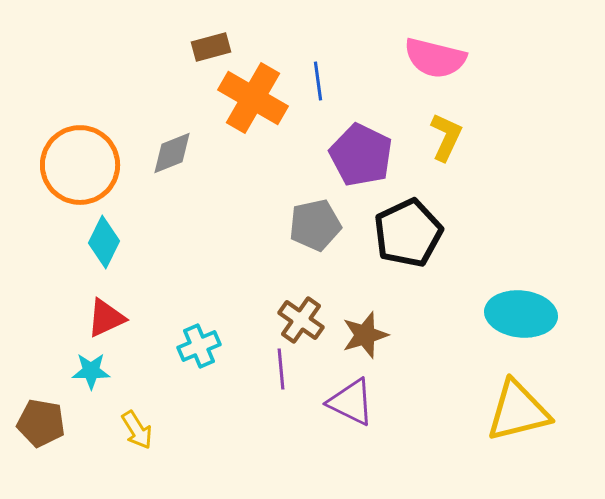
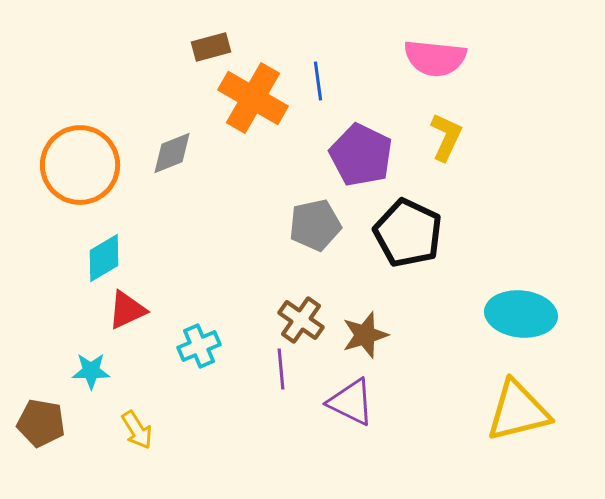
pink semicircle: rotated 8 degrees counterclockwise
black pentagon: rotated 22 degrees counterclockwise
cyan diamond: moved 16 px down; rotated 33 degrees clockwise
red triangle: moved 21 px right, 8 px up
